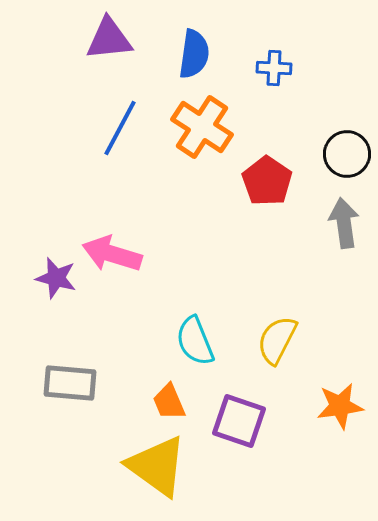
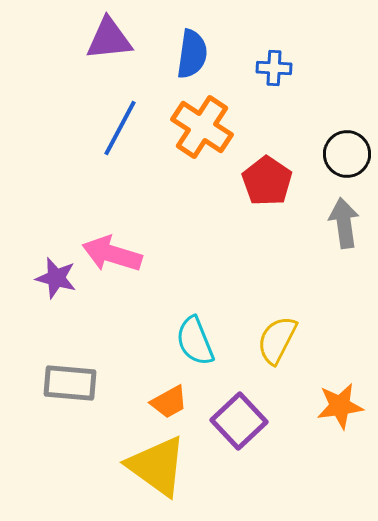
blue semicircle: moved 2 px left
orange trapezoid: rotated 96 degrees counterclockwise
purple square: rotated 28 degrees clockwise
